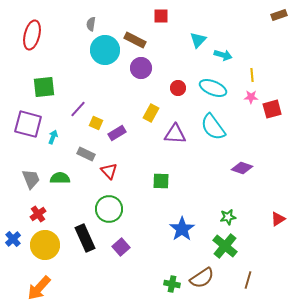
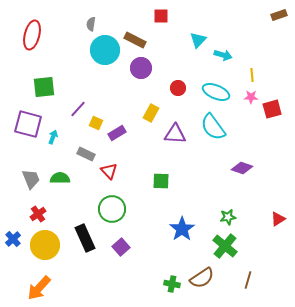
cyan ellipse at (213, 88): moved 3 px right, 4 px down
green circle at (109, 209): moved 3 px right
